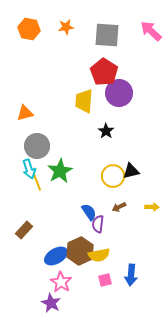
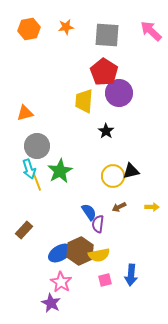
orange hexagon: rotated 20 degrees counterclockwise
blue ellipse: moved 4 px right, 3 px up
